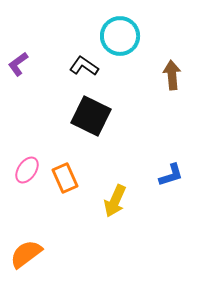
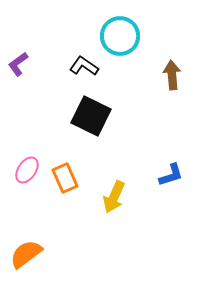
yellow arrow: moved 1 px left, 4 px up
